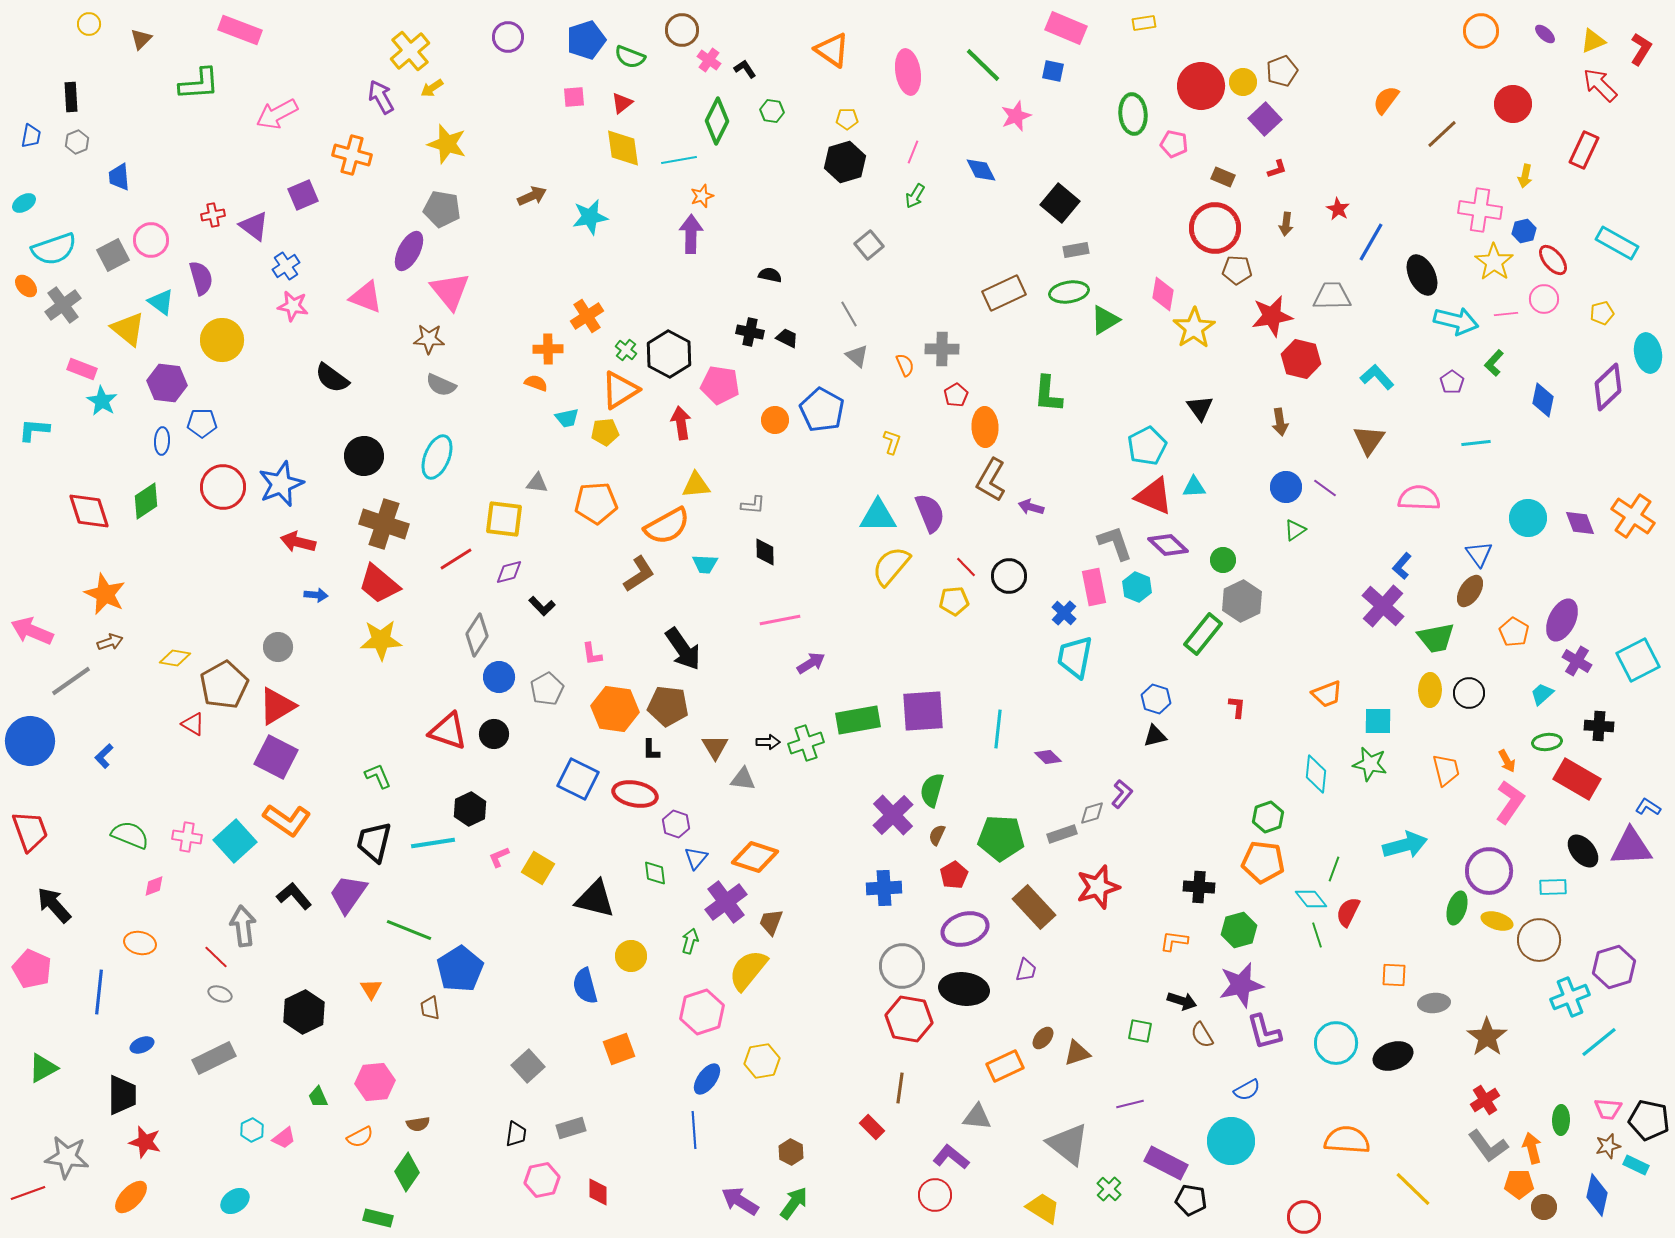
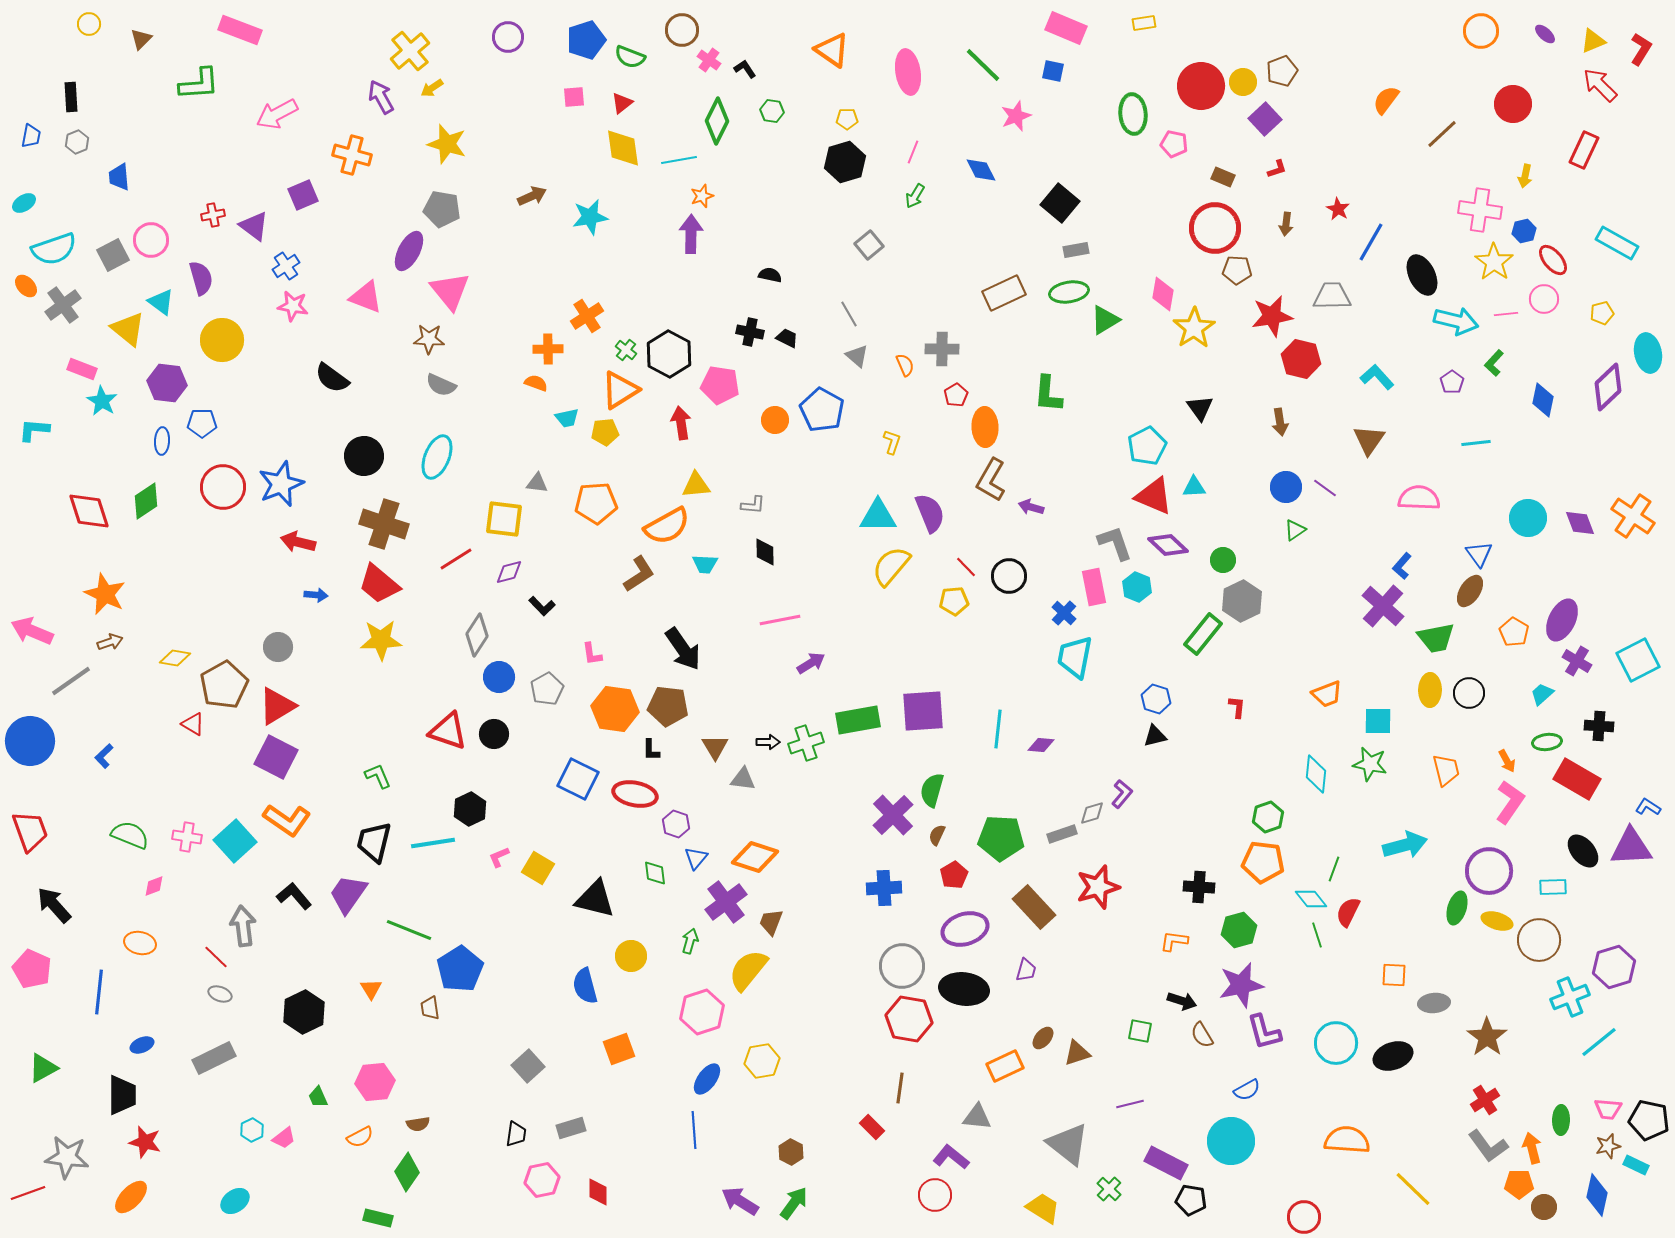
purple diamond at (1048, 757): moved 7 px left, 12 px up; rotated 40 degrees counterclockwise
